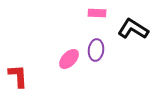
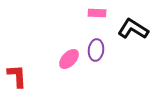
red L-shape: moved 1 px left
